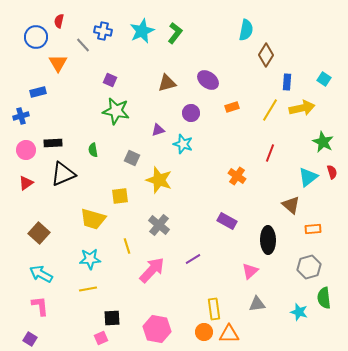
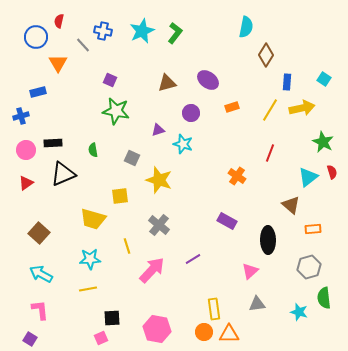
cyan semicircle at (246, 30): moved 3 px up
pink L-shape at (40, 306): moved 4 px down
